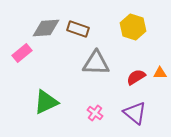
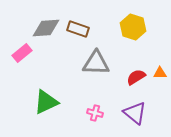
pink cross: rotated 21 degrees counterclockwise
